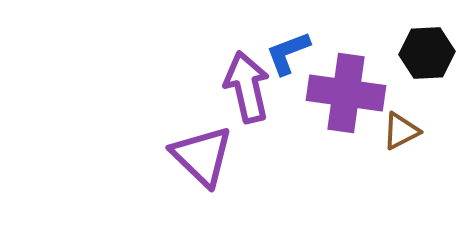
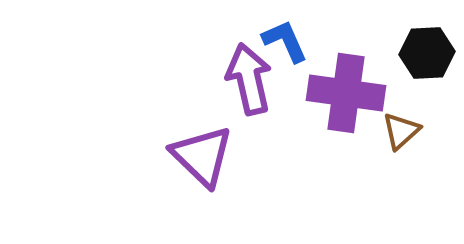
blue L-shape: moved 3 px left, 12 px up; rotated 87 degrees clockwise
purple arrow: moved 2 px right, 8 px up
brown triangle: rotated 15 degrees counterclockwise
